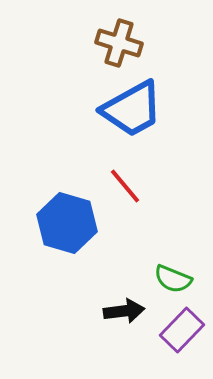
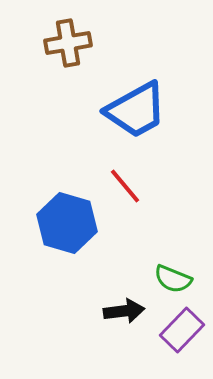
brown cross: moved 51 px left; rotated 27 degrees counterclockwise
blue trapezoid: moved 4 px right, 1 px down
